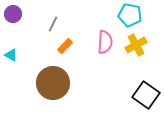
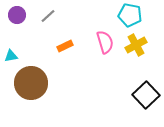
purple circle: moved 4 px right, 1 px down
gray line: moved 5 px left, 8 px up; rotated 21 degrees clockwise
pink semicircle: rotated 20 degrees counterclockwise
orange rectangle: rotated 21 degrees clockwise
cyan triangle: moved 1 px down; rotated 40 degrees counterclockwise
brown circle: moved 22 px left
black square: rotated 12 degrees clockwise
